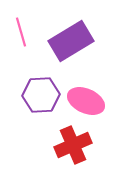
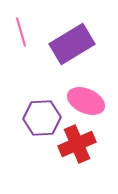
purple rectangle: moved 1 px right, 3 px down
purple hexagon: moved 1 px right, 23 px down
red cross: moved 4 px right, 1 px up
